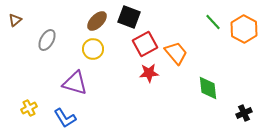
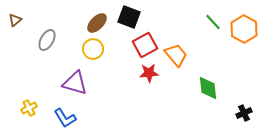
brown ellipse: moved 2 px down
red square: moved 1 px down
orange trapezoid: moved 2 px down
